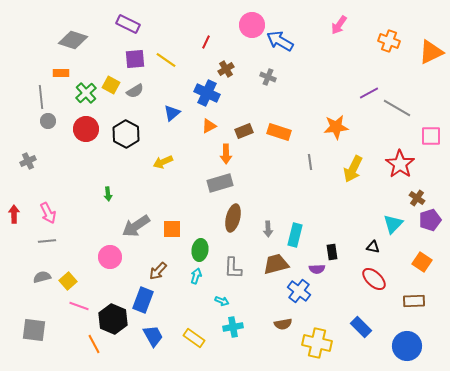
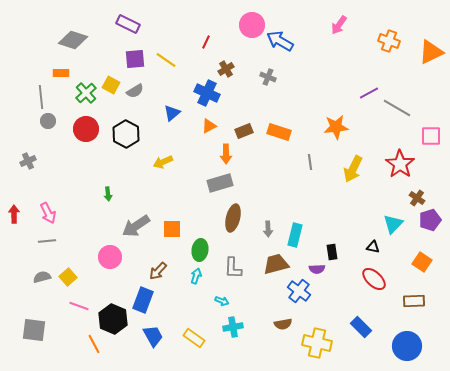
yellow square at (68, 281): moved 4 px up
